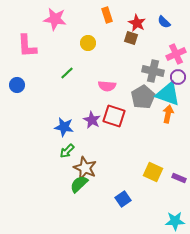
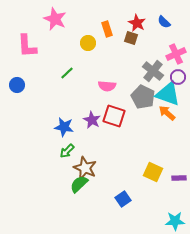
orange rectangle: moved 14 px down
pink star: rotated 15 degrees clockwise
gray cross: rotated 25 degrees clockwise
gray pentagon: rotated 15 degrees counterclockwise
orange arrow: moved 1 px left, 1 px up; rotated 60 degrees counterclockwise
purple rectangle: rotated 24 degrees counterclockwise
